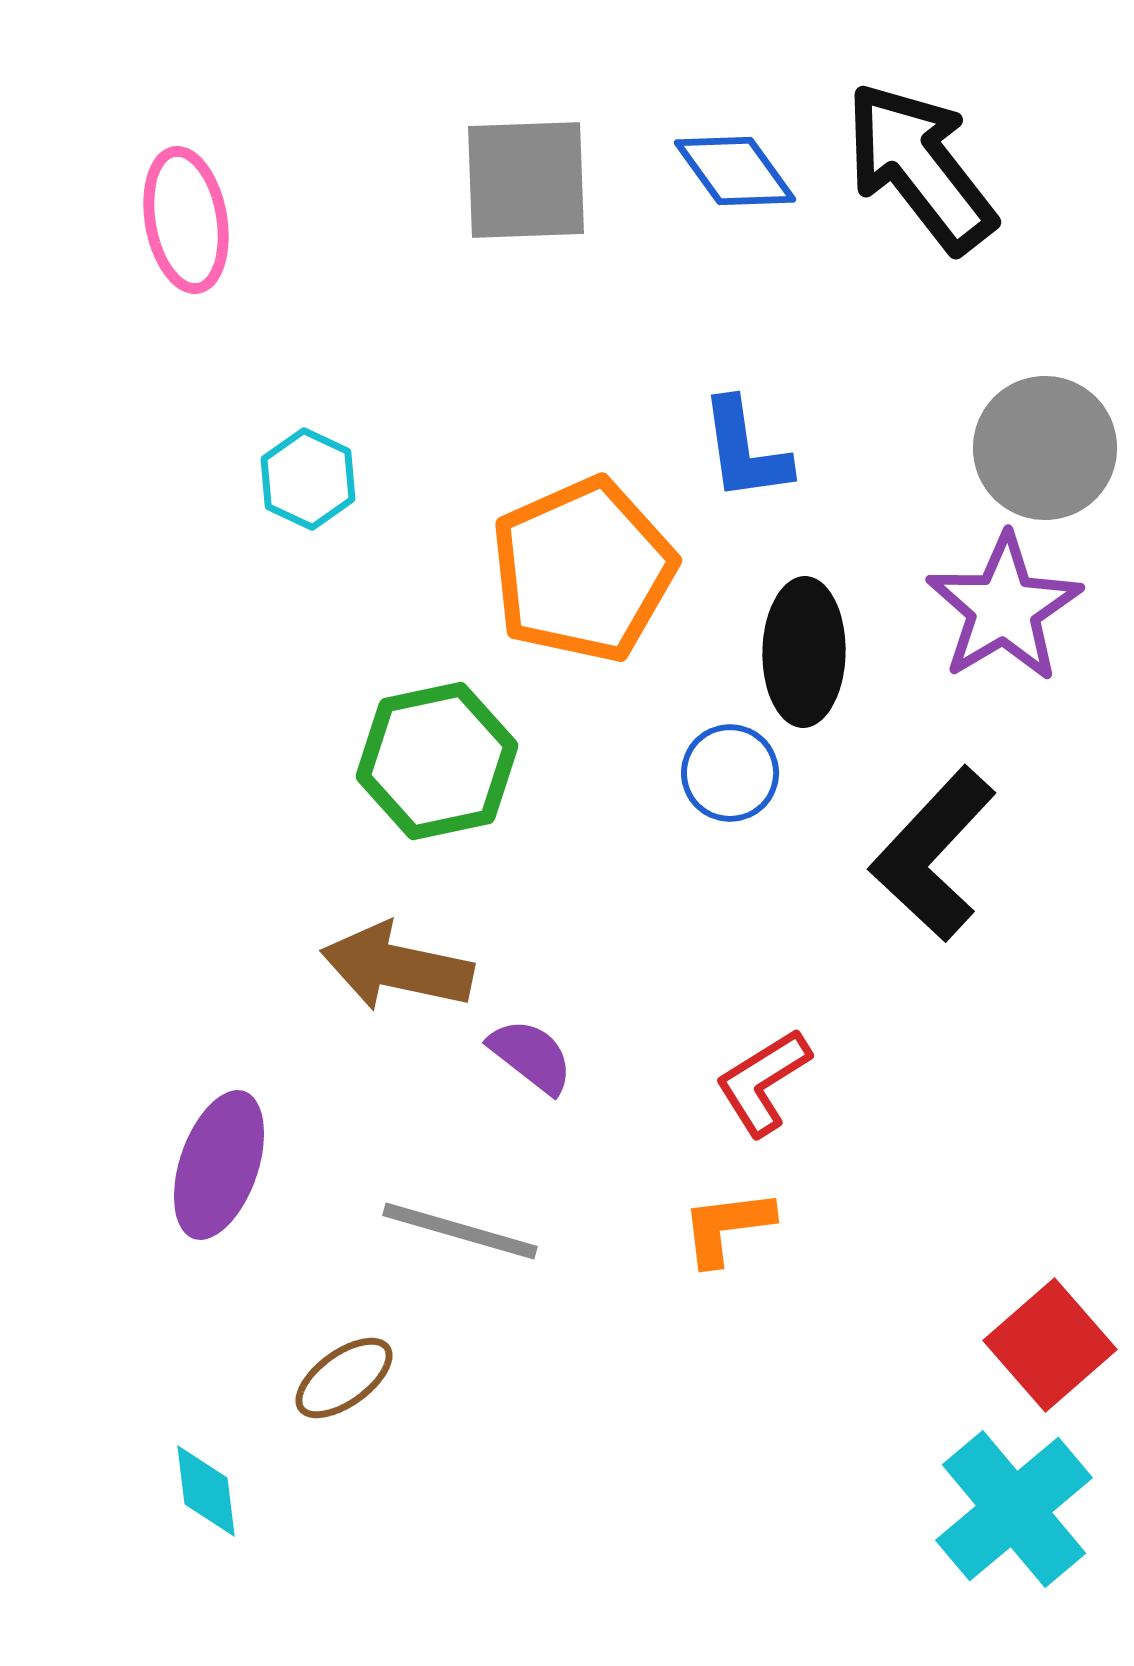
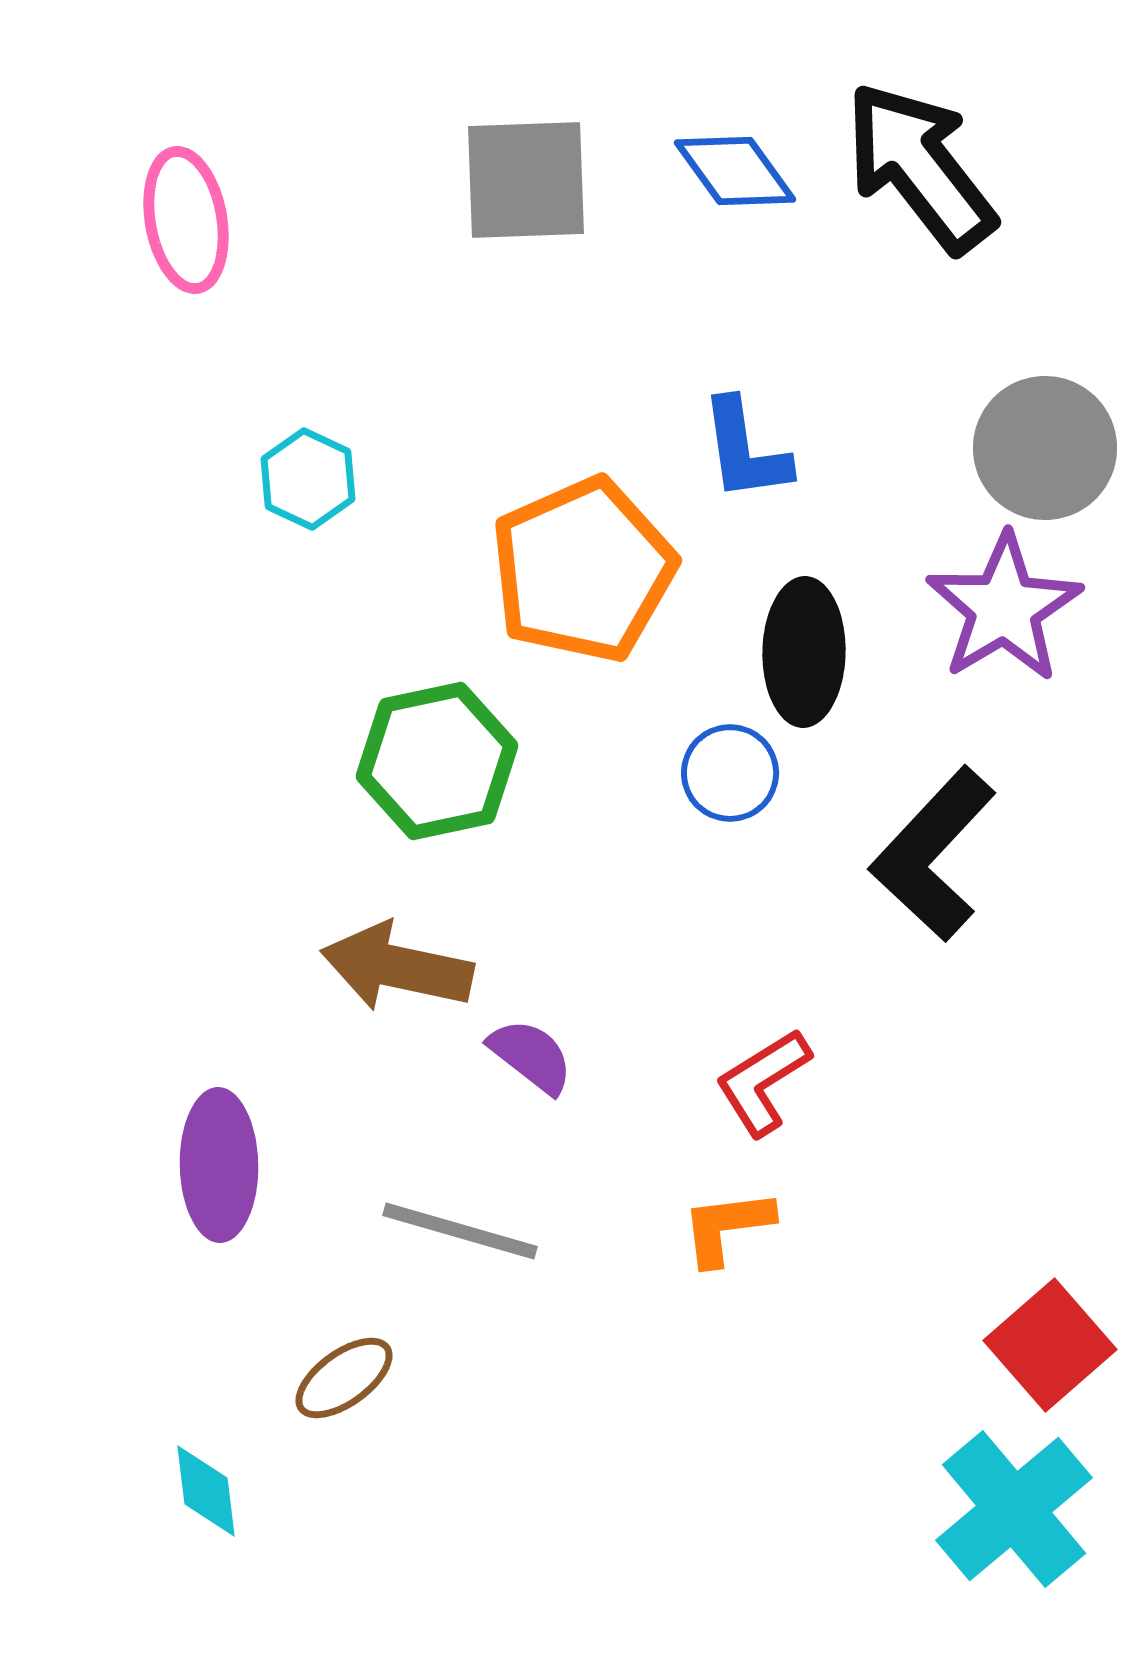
purple ellipse: rotated 20 degrees counterclockwise
